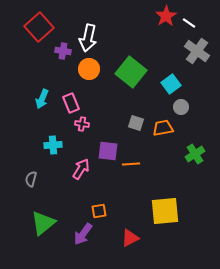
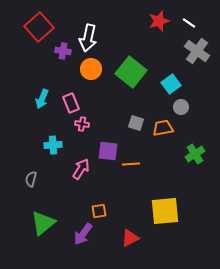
red star: moved 7 px left, 5 px down; rotated 15 degrees clockwise
orange circle: moved 2 px right
